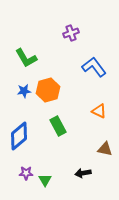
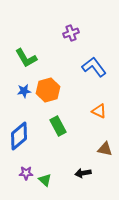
green triangle: rotated 16 degrees counterclockwise
